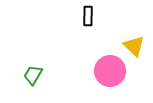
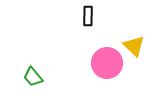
pink circle: moved 3 px left, 8 px up
green trapezoid: moved 2 px down; rotated 70 degrees counterclockwise
